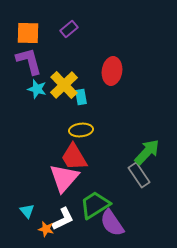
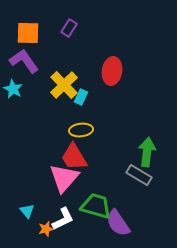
purple rectangle: moved 1 px up; rotated 18 degrees counterclockwise
purple L-shape: moved 5 px left; rotated 20 degrees counterclockwise
cyan star: moved 24 px left; rotated 12 degrees clockwise
cyan rectangle: rotated 35 degrees clockwise
green arrow: rotated 36 degrees counterclockwise
gray rectangle: rotated 25 degrees counterclockwise
green trapezoid: moved 1 px right, 1 px down; rotated 48 degrees clockwise
purple semicircle: moved 6 px right
orange star: rotated 28 degrees counterclockwise
